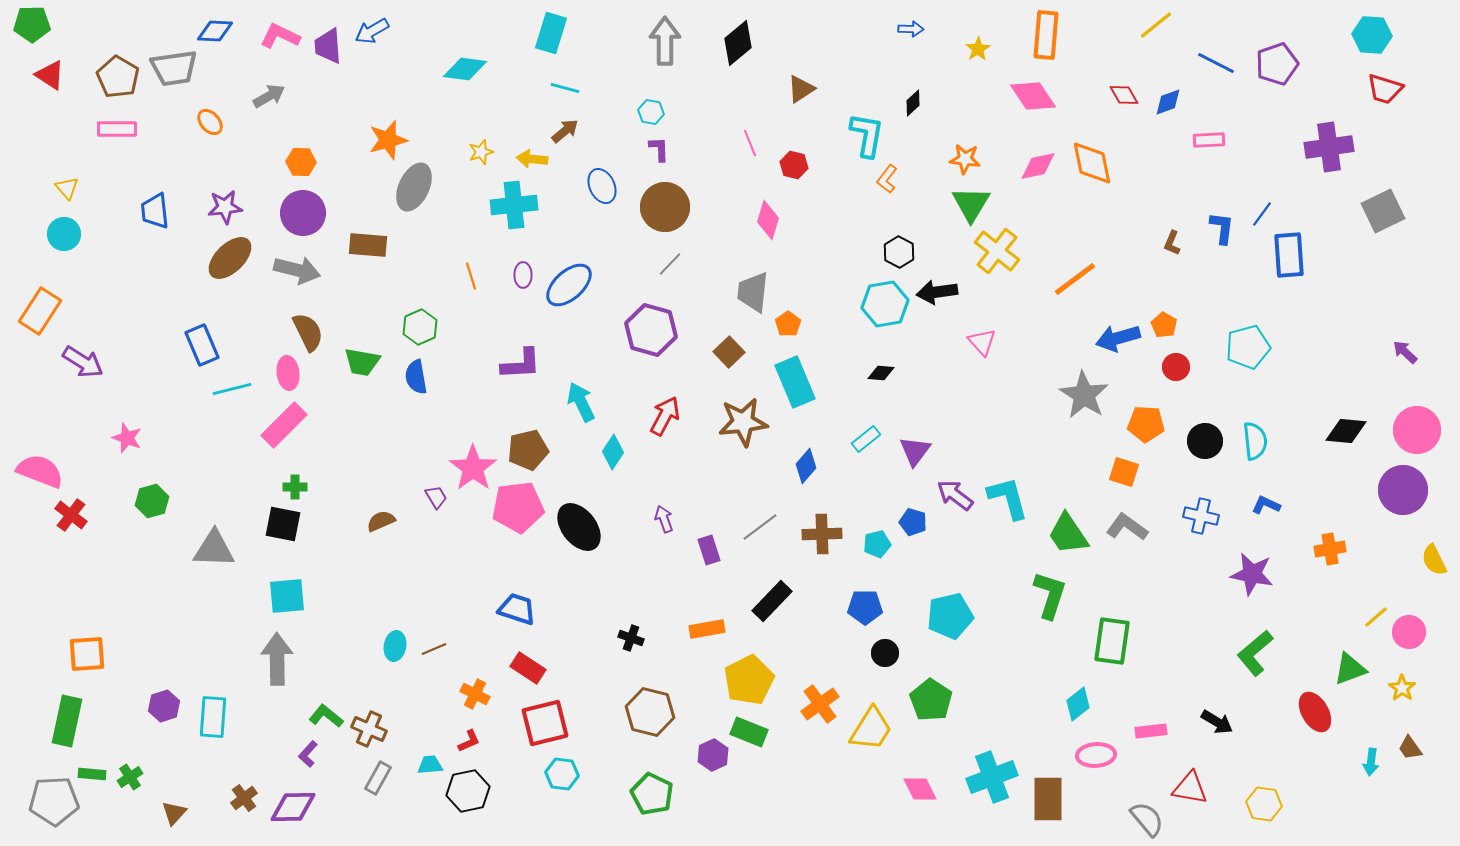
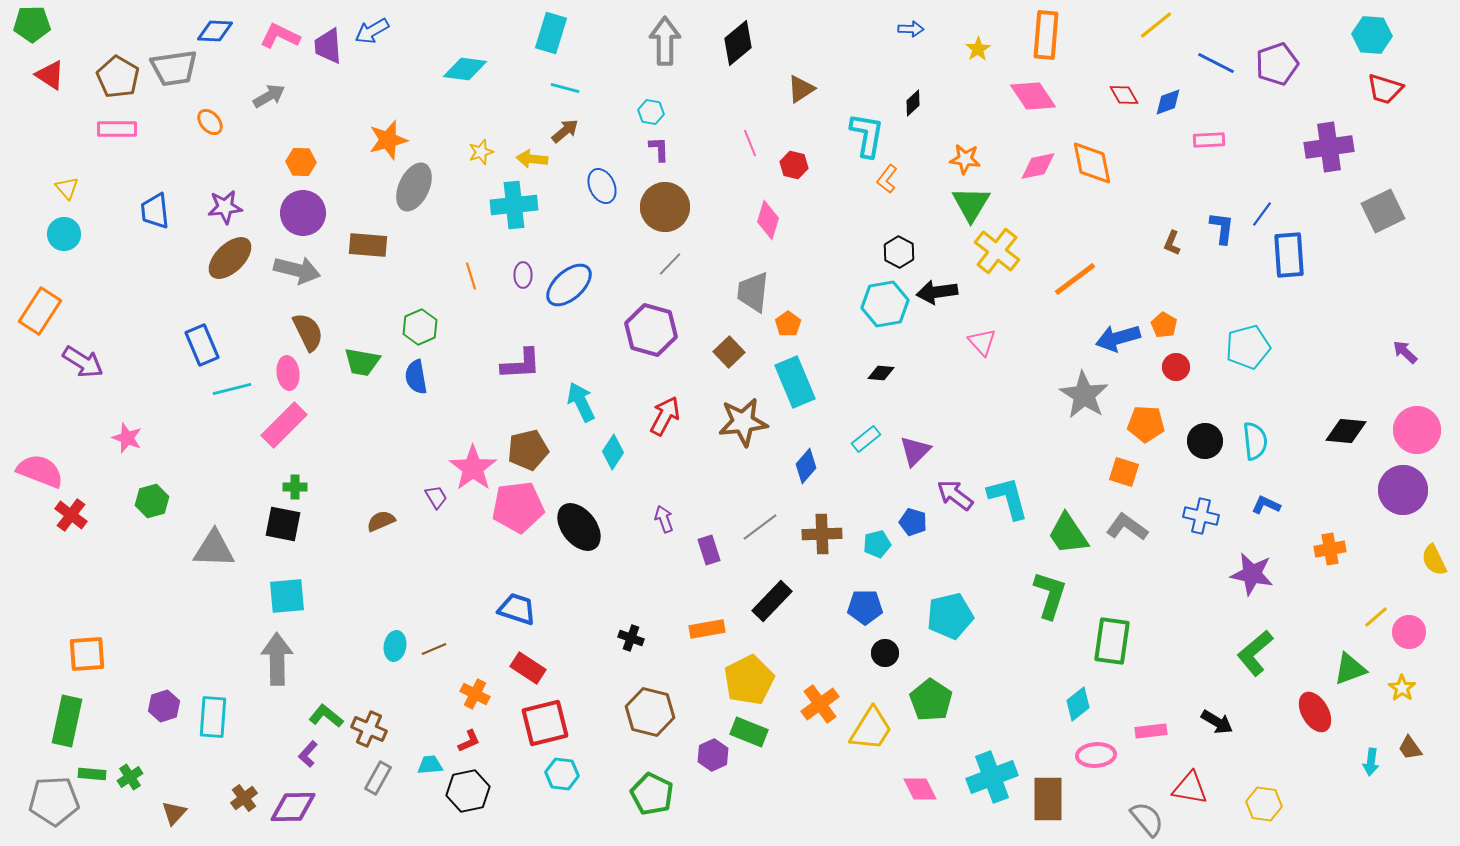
purple triangle at (915, 451): rotated 8 degrees clockwise
